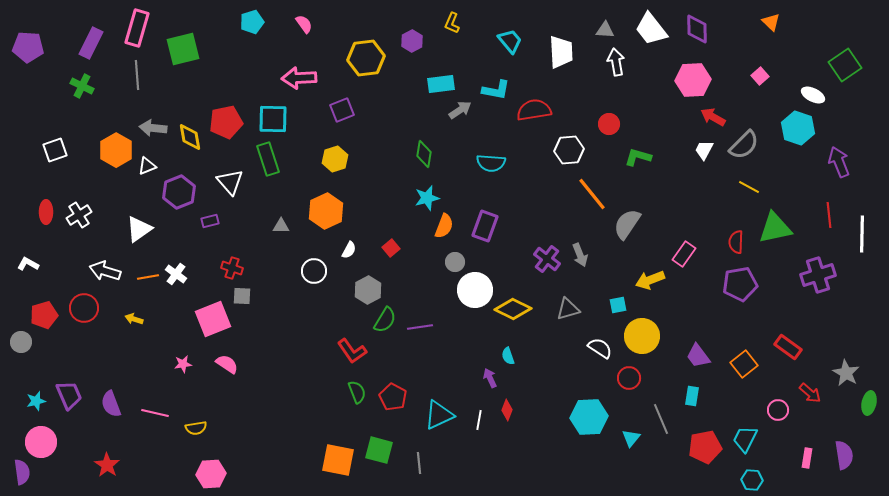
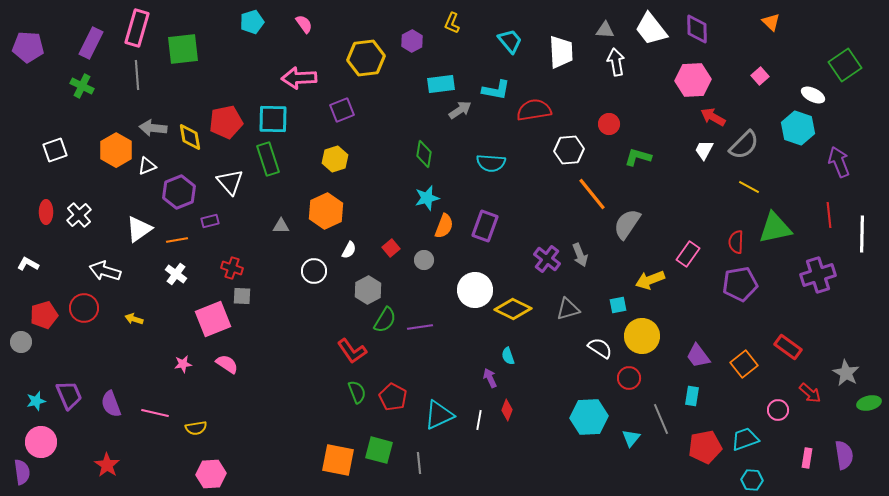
green square at (183, 49): rotated 8 degrees clockwise
white cross at (79, 215): rotated 10 degrees counterclockwise
pink rectangle at (684, 254): moved 4 px right
gray circle at (455, 262): moved 31 px left, 2 px up
orange line at (148, 277): moved 29 px right, 37 px up
green ellipse at (869, 403): rotated 65 degrees clockwise
cyan trapezoid at (745, 439): rotated 44 degrees clockwise
